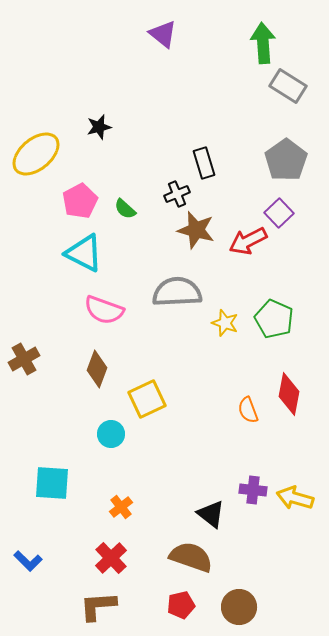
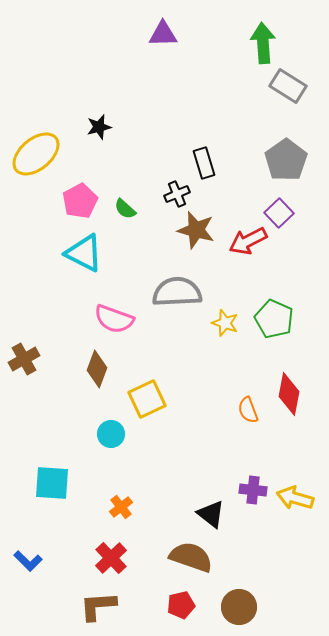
purple triangle: rotated 40 degrees counterclockwise
pink semicircle: moved 10 px right, 9 px down
